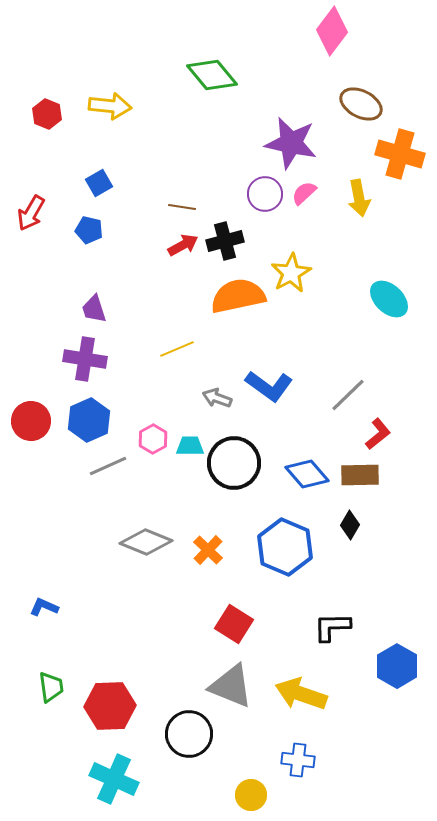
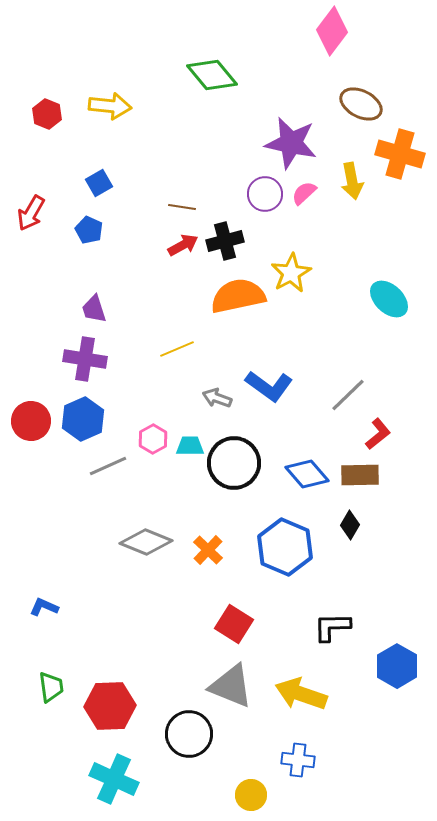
yellow arrow at (359, 198): moved 7 px left, 17 px up
blue pentagon at (89, 230): rotated 12 degrees clockwise
blue hexagon at (89, 420): moved 6 px left, 1 px up
